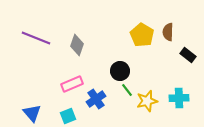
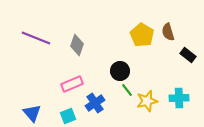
brown semicircle: rotated 18 degrees counterclockwise
blue cross: moved 1 px left, 4 px down
